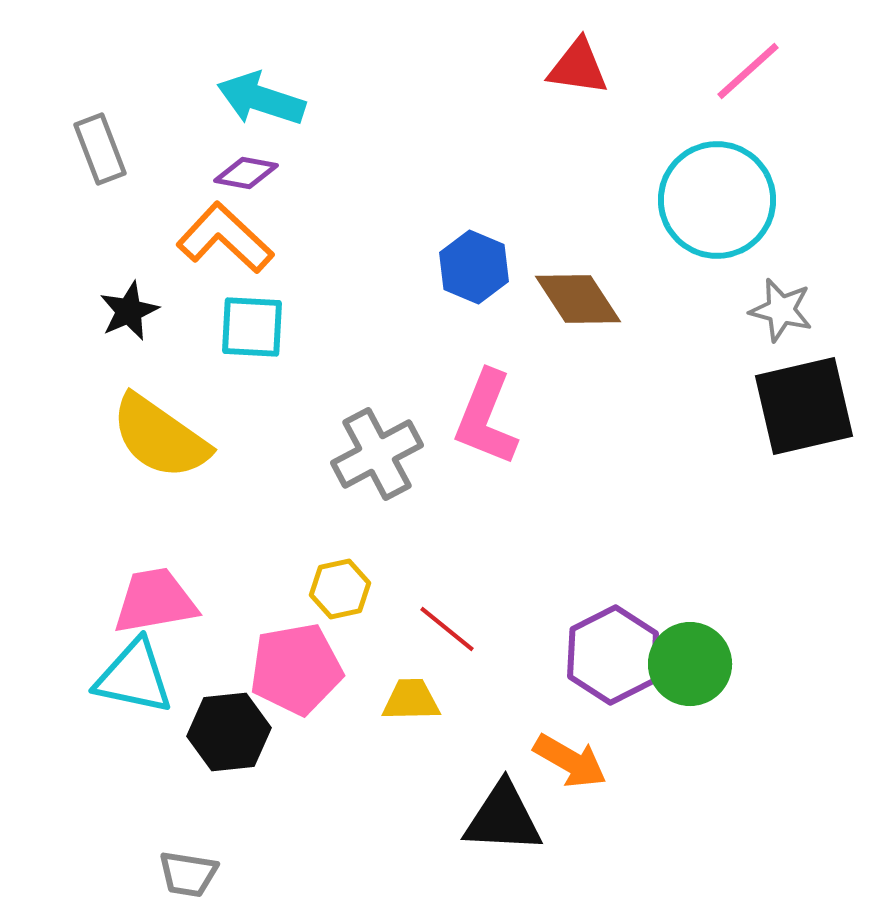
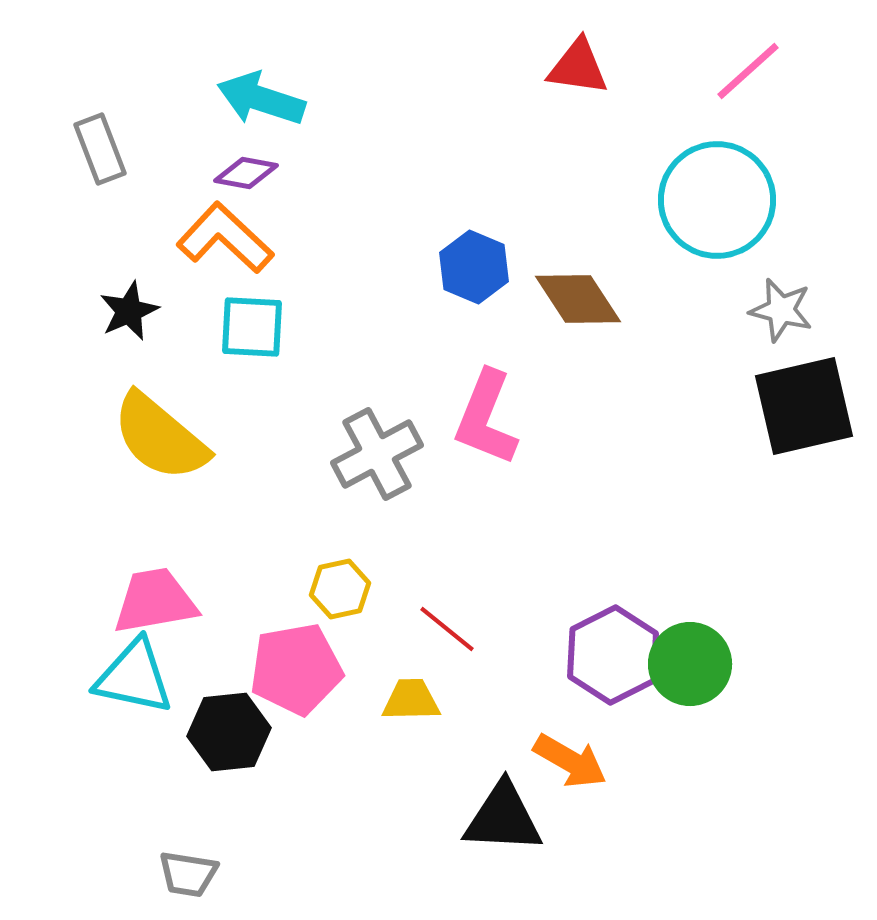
yellow semicircle: rotated 5 degrees clockwise
